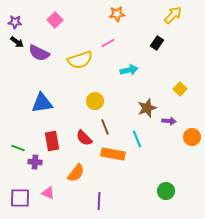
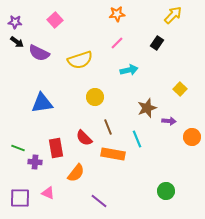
pink line: moved 9 px right; rotated 16 degrees counterclockwise
yellow circle: moved 4 px up
brown line: moved 3 px right
red rectangle: moved 4 px right, 7 px down
purple line: rotated 54 degrees counterclockwise
